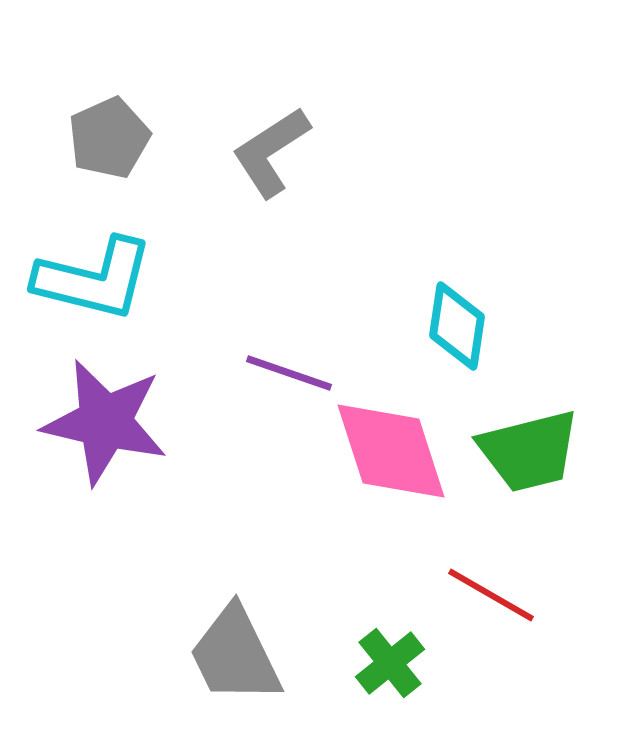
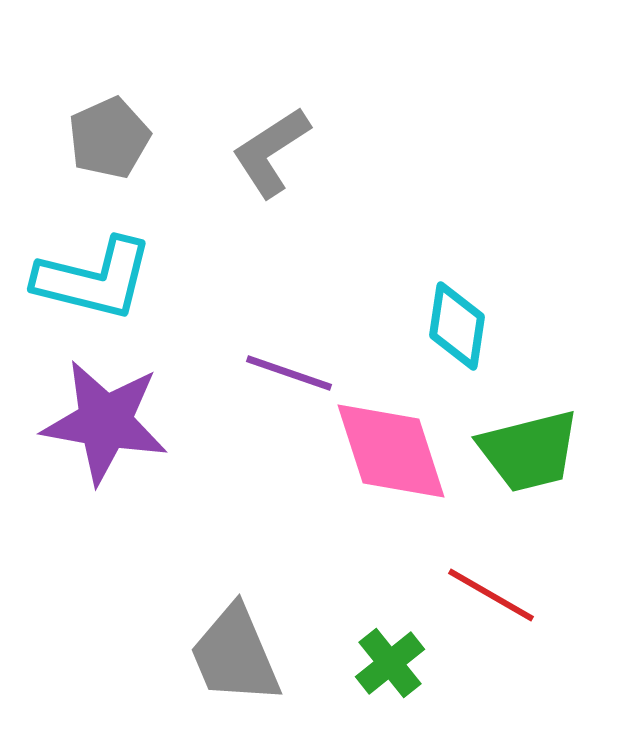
purple star: rotated 3 degrees counterclockwise
gray trapezoid: rotated 3 degrees clockwise
